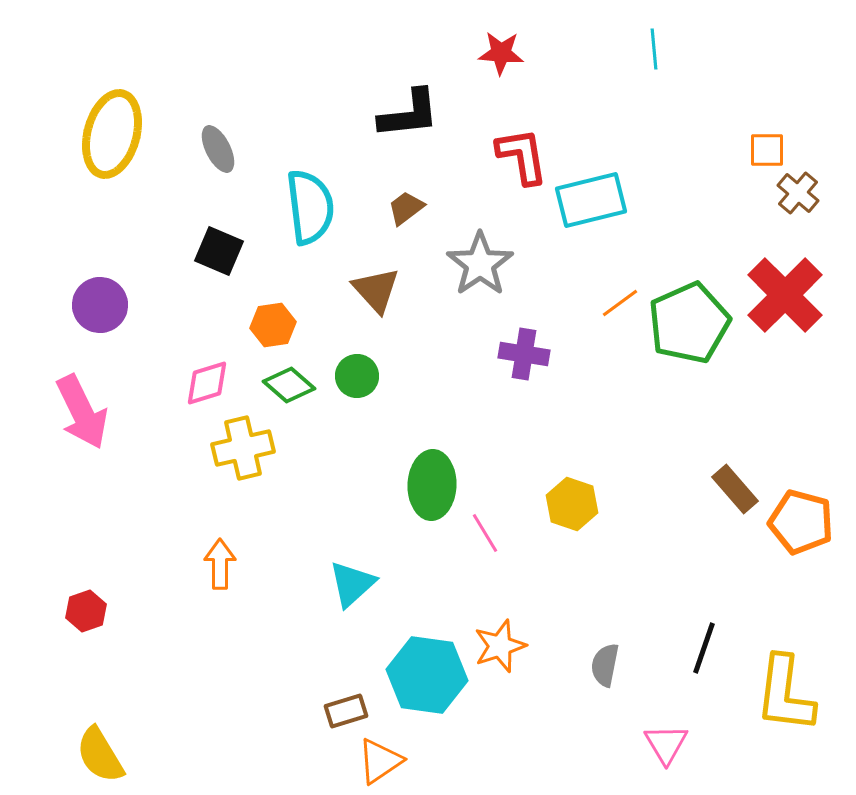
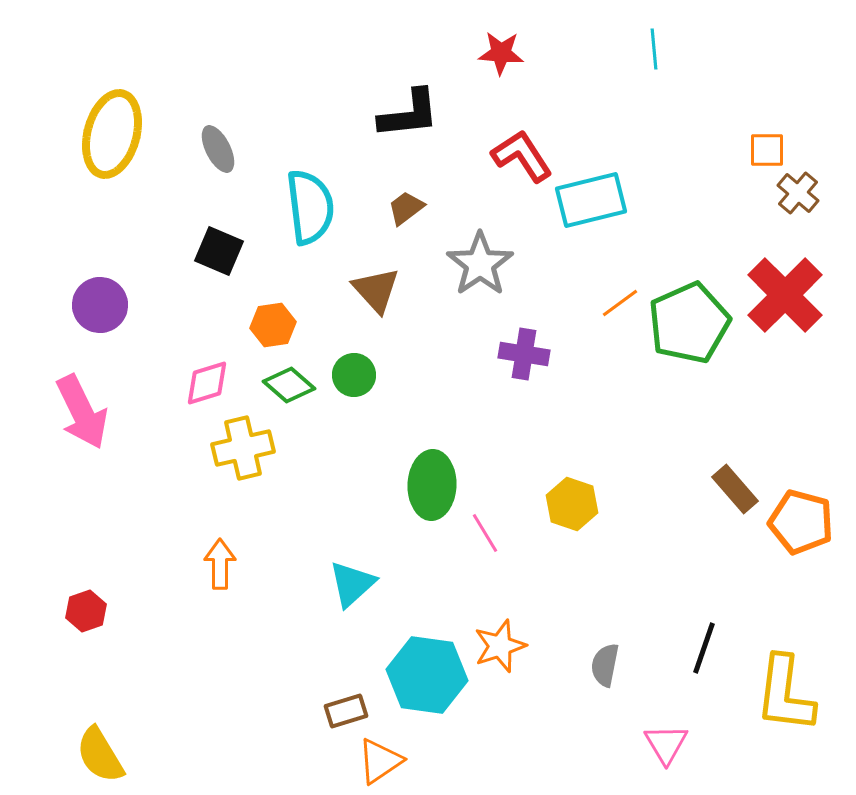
red L-shape at (522, 156): rotated 24 degrees counterclockwise
green circle at (357, 376): moved 3 px left, 1 px up
